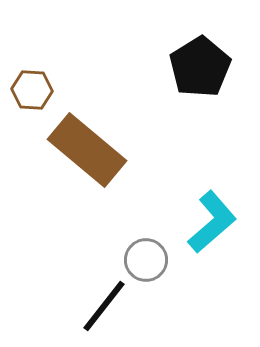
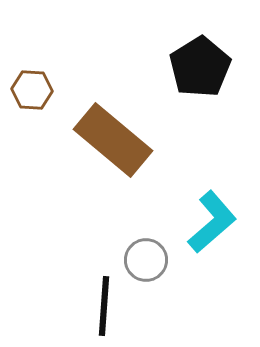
brown rectangle: moved 26 px right, 10 px up
black line: rotated 34 degrees counterclockwise
